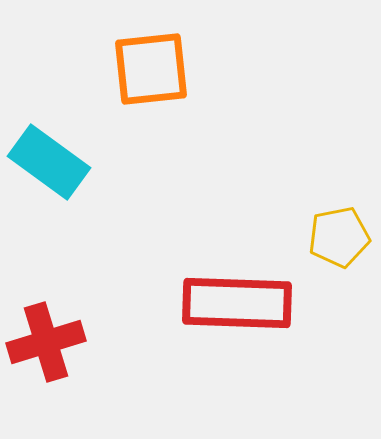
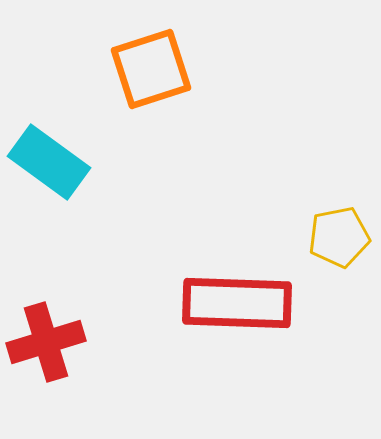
orange square: rotated 12 degrees counterclockwise
